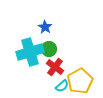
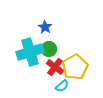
yellow pentagon: moved 5 px left, 14 px up
